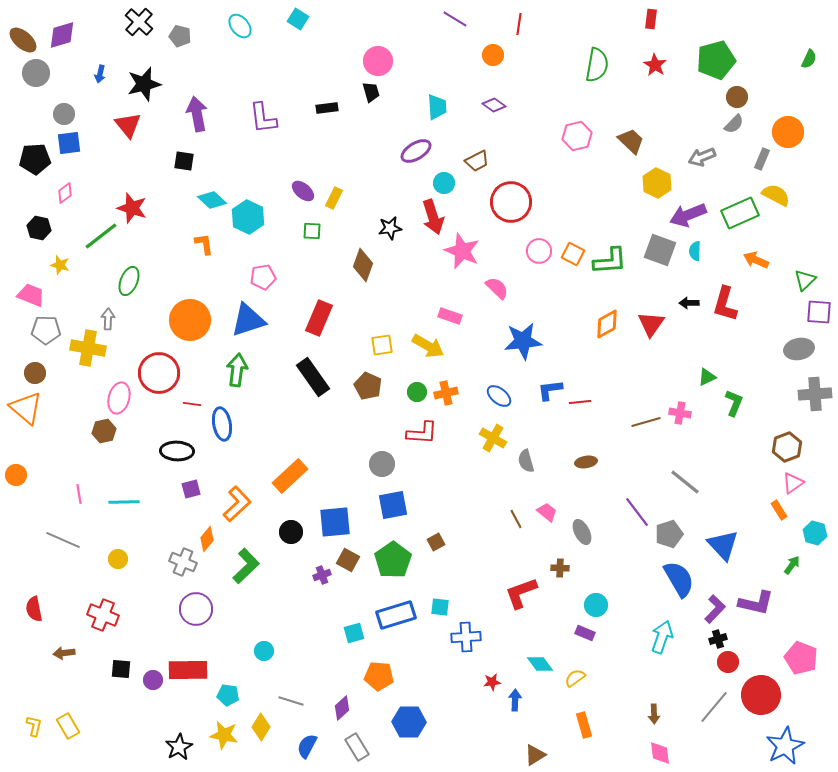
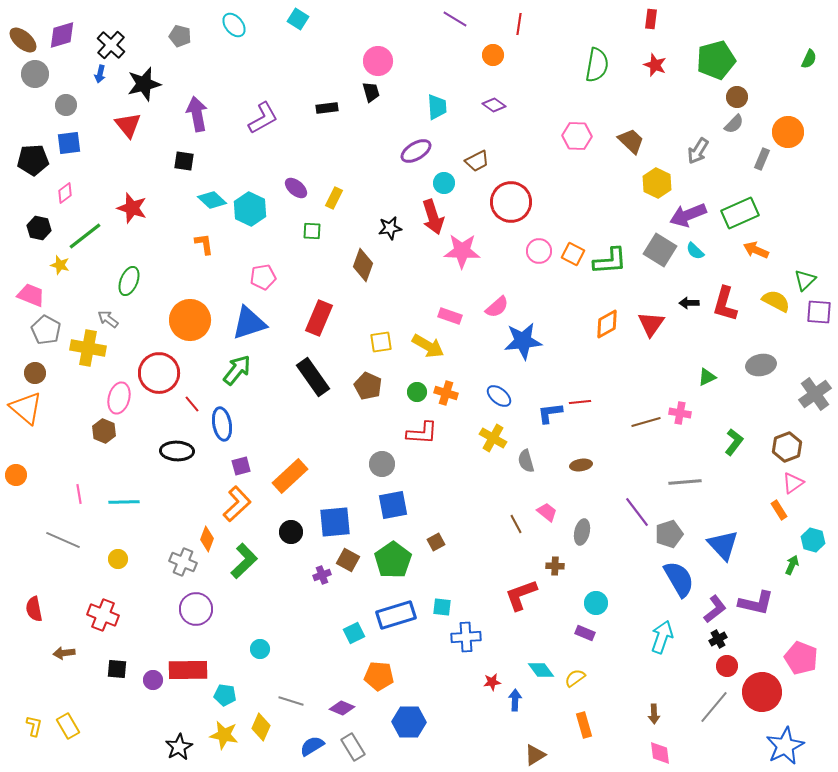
black cross at (139, 22): moved 28 px left, 23 px down
cyan ellipse at (240, 26): moved 6 px left, 1 px up
red star at (655, 65): rotated 10 degrees counterclockwise
gray circle at (36, 73): moved 1 px left, 1 px down
gray circle at (64, 114): moved 2 px right, 9 px up
purple L-shape at (263, 118): rotated 112 degrees counterclockwise
pink hexagon at (577, 136): rotated 16 degrees clockwise
gray arrow at (702, 157): moved 4 px left, 6 px up; rotated 36 degrees counterclockwise
black pentagon at (35, 159): moved 2 px left, 1 px down
purple ellipse at (303, 191): moved 7 px left, 3 px up
yellow semicircle at (776, 195): moved 106 px down
cyan hexagon at (248, 217): moved 2 px right, 8 px up
green line at (101, 236): moved 16 px left
gray square at (660, 250): rotated 12 degrees clockwise
pink star at (462, 251): rotated 21 degrees counterclockwise
cyan semicircle at (695, 251): rotated 48 degrees counterclockwise
orange arrow at (756, 260): moved 10 px up
pink semicircle at (497, 288): moved 19 px down; rotated 95 degrees clockwise
gray arrow at (108, 319): rotated 55 degrees counterclockwise
blue triangle at (248, 320): moved 1 px right, 3 px down
gray pentagon at (46, 330): rotated 28 degrees clockwise
yellow square at (382, 345): moved 1 px left, 3 px up
gray ellipse at (799, 349): moved 38 px left, 16 px down
green arrow at (237, 370): rotated 32 degrees clockwise
blue L-shape at (550, 390): moved 23 px down
orange cross at (446, 393): rotated 30 degrees clockwise
gray cross at (815, 394): rotated 32 degrees counterclockwise
green L-shape at (734, 403): moved 39 px down; rotated 16 degrees clockwise
red line at (192, 404): rotated 42 degrees clockwise
brown hexagon at (104, 431): rotated 25 degrees counterclockwise
brown ellipse at (586, 462): moved 5 px left, 3 px down
gray line at (685, 482): rotated 44 degrees counterclockwise
purple square at (191, 489): moved 50 px right, 23 px up
brown line at (516, 519): moved 5 px down
gray ellipse at (582, 532): rotated 40 degrees clockwise
cyan hexagon at (815, 533): moved 2 px left, 7 px down
orange diamond at (207, 539): rotated 20 degrees counterclockwise
green arrow at (792, 565): rotated 12 degrees counterclockwise
green L-shape at (246, 566): moved 2 px left, 5 px up
brown cross at (560, 568): moved 5 px left, 2 px up
red L-shape at (521, 593): moved 2 px down
cyan circle at (596, 605): moved 2 px up
cyan square at (440, 607): moved 2 px right
purple L-shape at (715, 609): rotated 8 degrees clockwise
cyan square at (354, 633): rotated 10 degrees counterclockwise
black cross at (718, 639): rotated 12 degrees counterclockwise
cyan circle at (264, 651): moved 4 px left, 2 px up
red circle at (728, 662): moved 1 px left, 4 px down
cyan diamond at (540, 664): moved 1 px right, 6 px down
black square at (121, 669): moved 4 px left
cyan pentagon at (228, 695): moved 3 px left
red circle at (761, 695): moved 1 px right, 3 px up
purple diamond at (342, 708): rotated 65 degrees clockwise
yellow diamond at (261, 727): rotated 8 degrees counterclockwise
blue semicircle at (307, 746): moved 5 px right; rotated 30 degrees clockwise
gray rectangle at (357, 747): moved 4 px left
